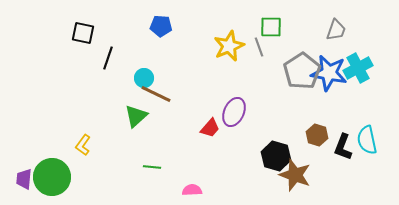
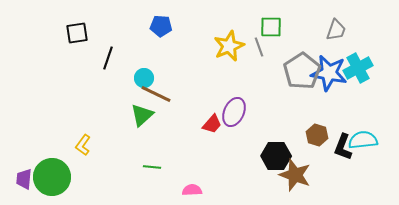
black square: moved 6 px left; rotated 20 degrees counterclockwise
green triangle: moved 6 px right, 1 px up
red trapezoid: moved 2 px right, 4 px up
cyan semicircle: moved 4 px left; rotated 96 degrees clockwise
black hexagon: rotated 16 degrees counterclockwise
